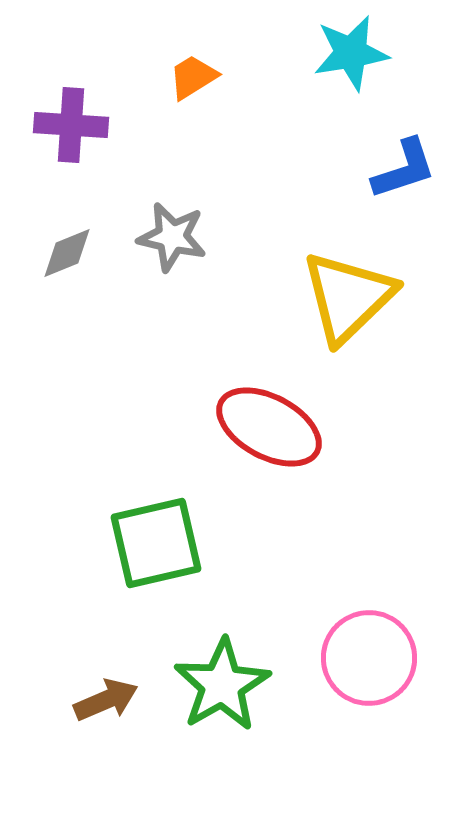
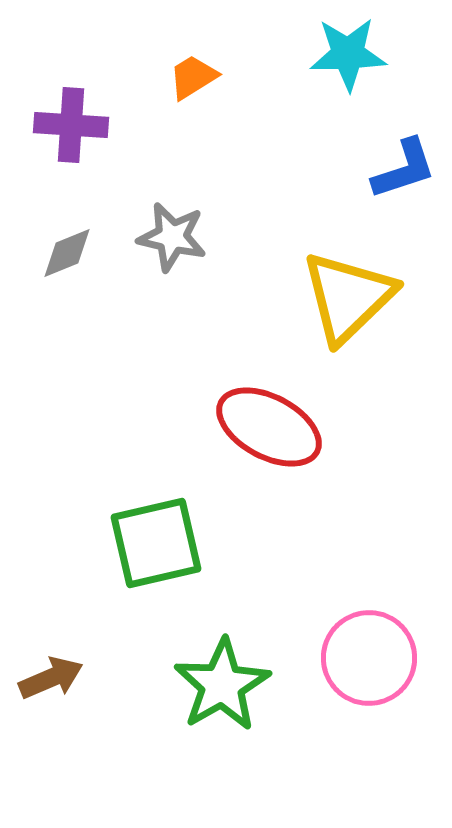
cyan star: moved 3 px left, 1 px down; rotated 8 degrees clockwise
brown arrow: moved 55 px left, 22 px up
